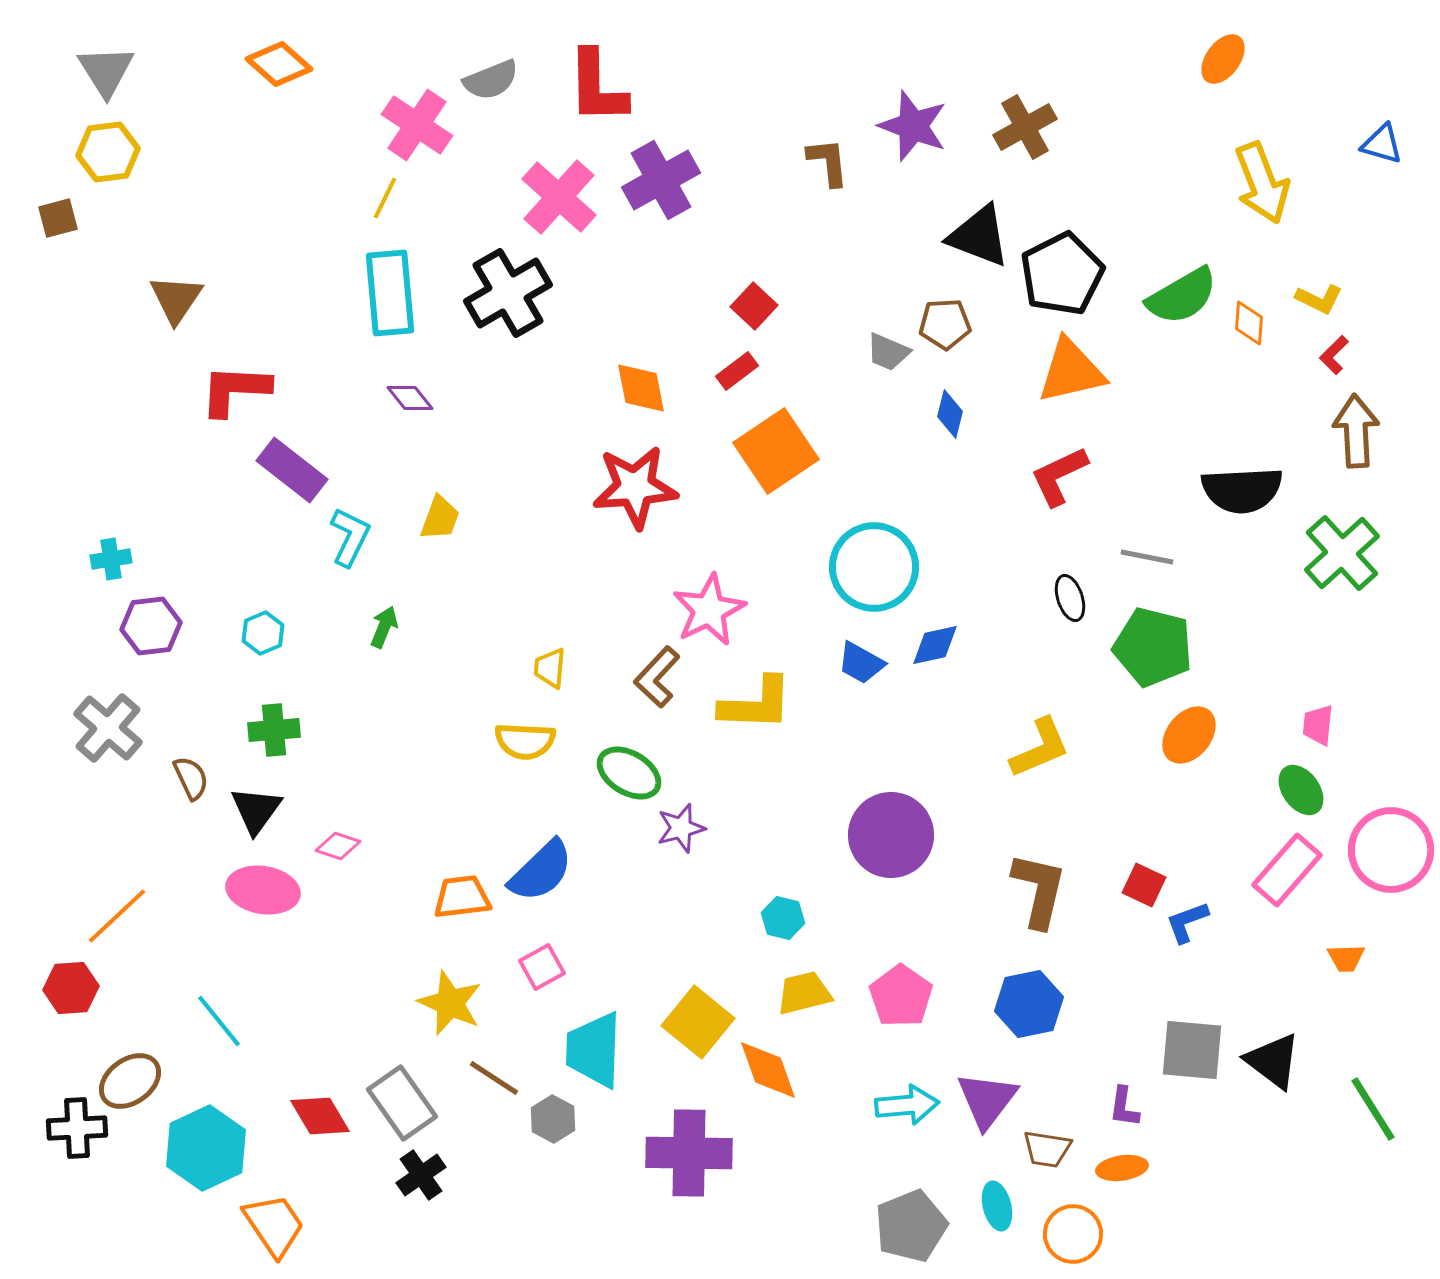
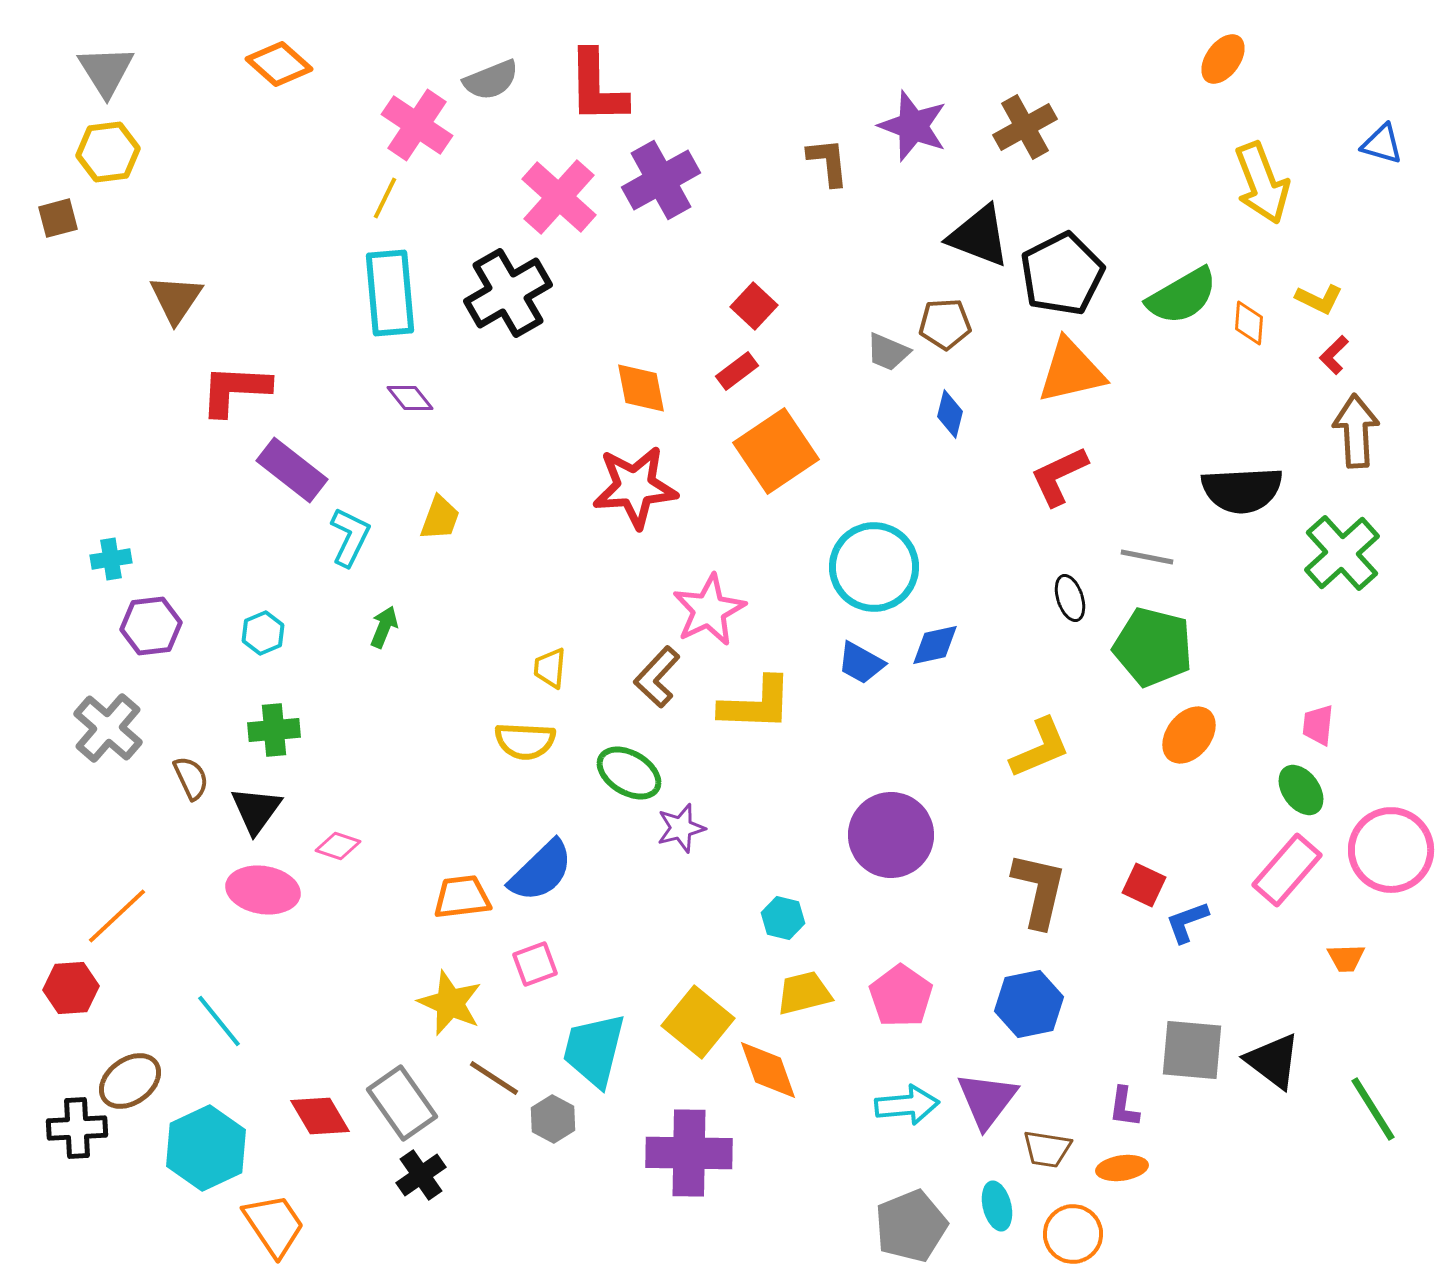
pink square at (542, 967): moved 7 px left, 3 px up; rotated 9 degrees clockwise
cyan trapezoid at (594, 1050): rotated 12 degrees clockwise
